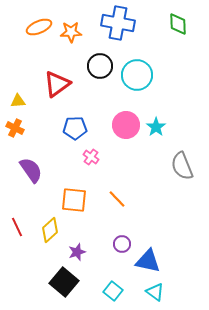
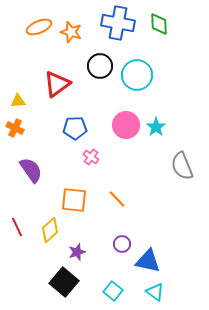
green diamond: moved 19 px left
orange star: rotated 20 degrees clockwise
